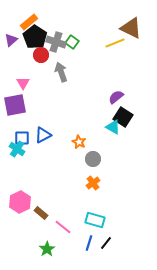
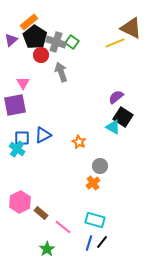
gray circle: moved 7 px right, 7 px down
black line: moved 4 px left, 1 px up
